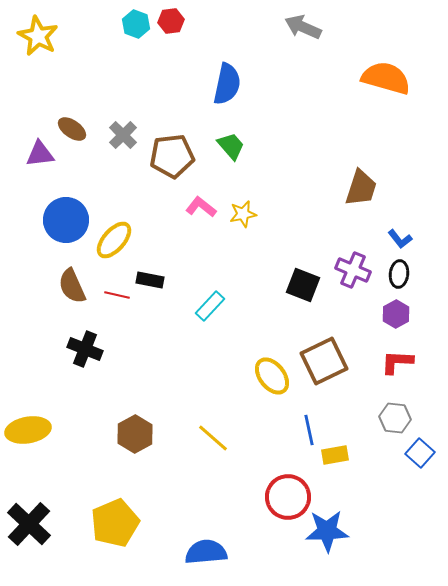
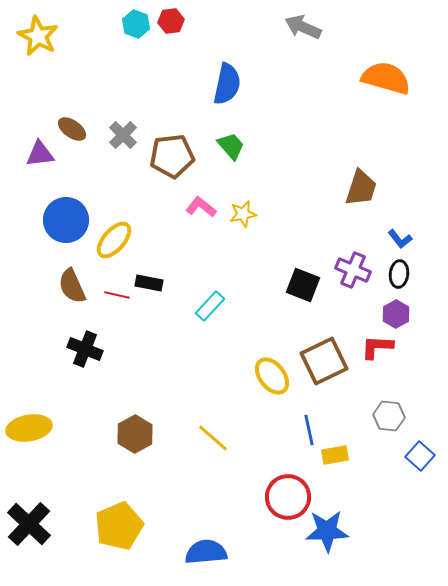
black rectangle at (150, 280): moved 1 px left, 3 px down
red L-shape at (397, 362): moved 20 px left, 15 px up
gray hexagon at (395, 418): moved 6 px left, 2 px up
yellow ellipse at (28, 430): moved 1 px right, 2 px up
blue square at (420, 453): moved 3 px down
yellow pentagon at (115, 523): moved 4 px right, 3 px down
